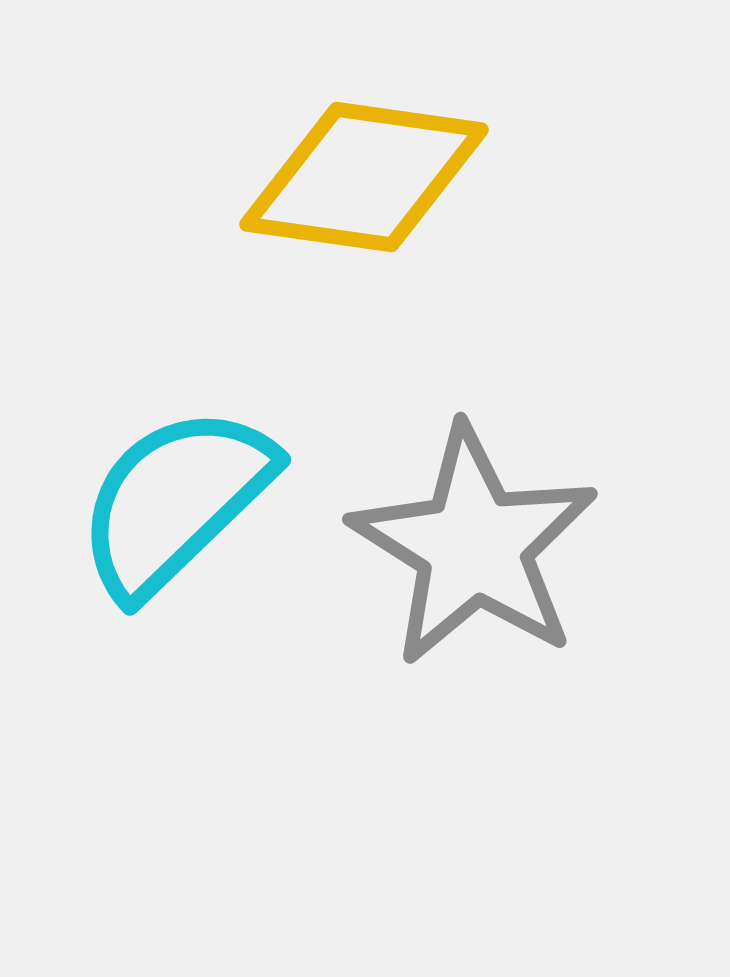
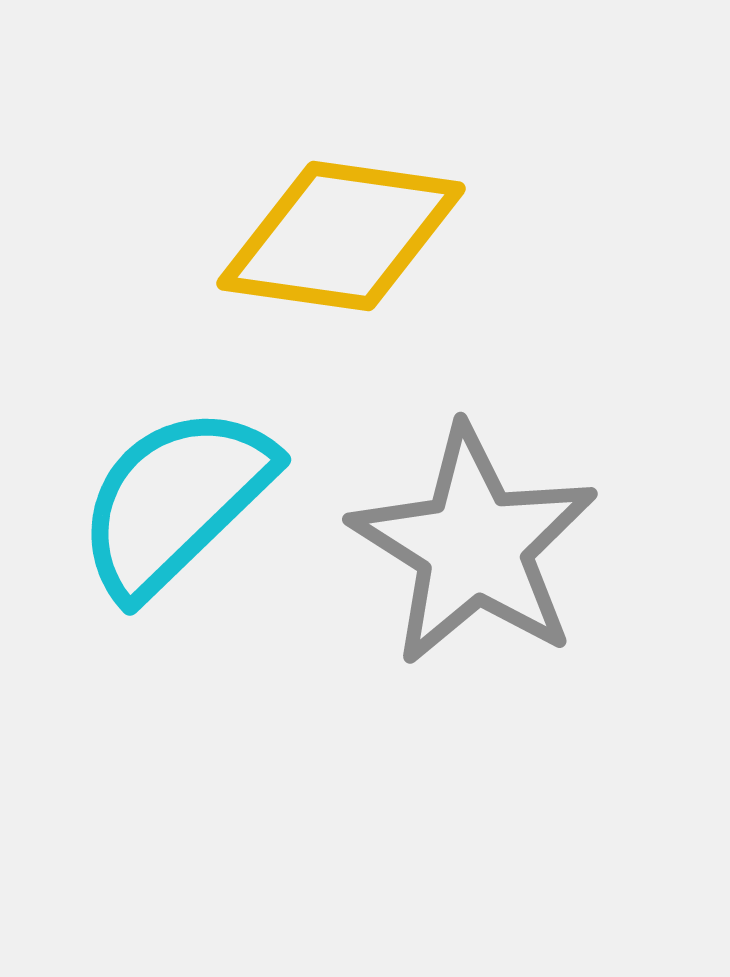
yellow diamond: moved 23 px left, 59 px down
